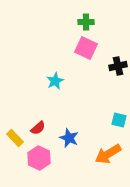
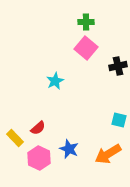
pink square: rotated 15 degrees clockwise
blue star: moved 11 px down
